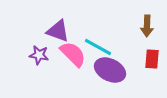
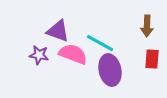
cyan line: moved 2 px right, 4 px up
pink semicircle: rotated 24 degrees counterclockwise
purple ellipse: rotated 52 degrees clockwise
